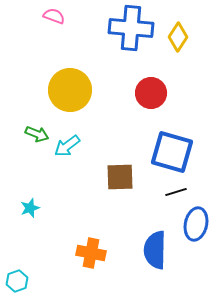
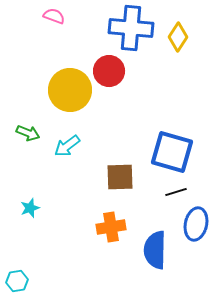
red circle: moved 42 px left, 22 px up
green arrow: moved 9 px left, 1 px up
orange cross: moved 20 px right, 26 px up; rotated 20 degrees counterclockwise
cyan hexagon: rotated 10 degrees clockwise
